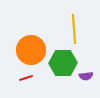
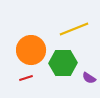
yellow line: rotated 72 degrees clockwise
purple semicircle: moved 3 px right, 2 px down; rotated 40 degrees clockwise
